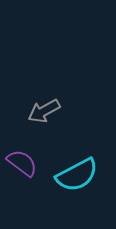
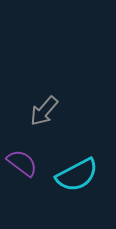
gray arrow: rotated 20 degrees counterclockwise
